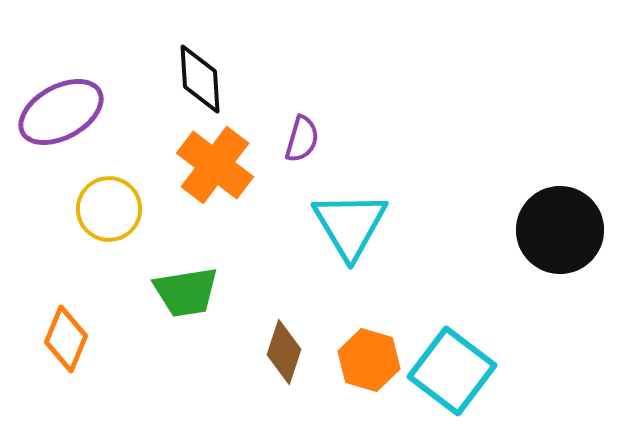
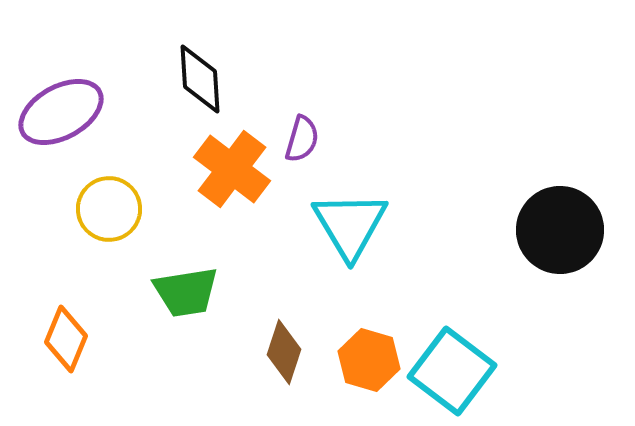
orange cross: moved 17 px right, 4 px down
